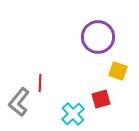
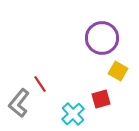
purple circle: moved 4 px right, 1 px down
yellow square: rotated 12 degrees clockwise
red line: moved 1 px down; rotated 36 degrees counterclockwise
gray L-shape: moved 1 px down
